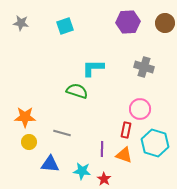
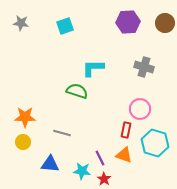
yellow circle: moved 6 px left
purple line: moved 2 px left, 9 px down; rotated 28 degrees counterclockwise
